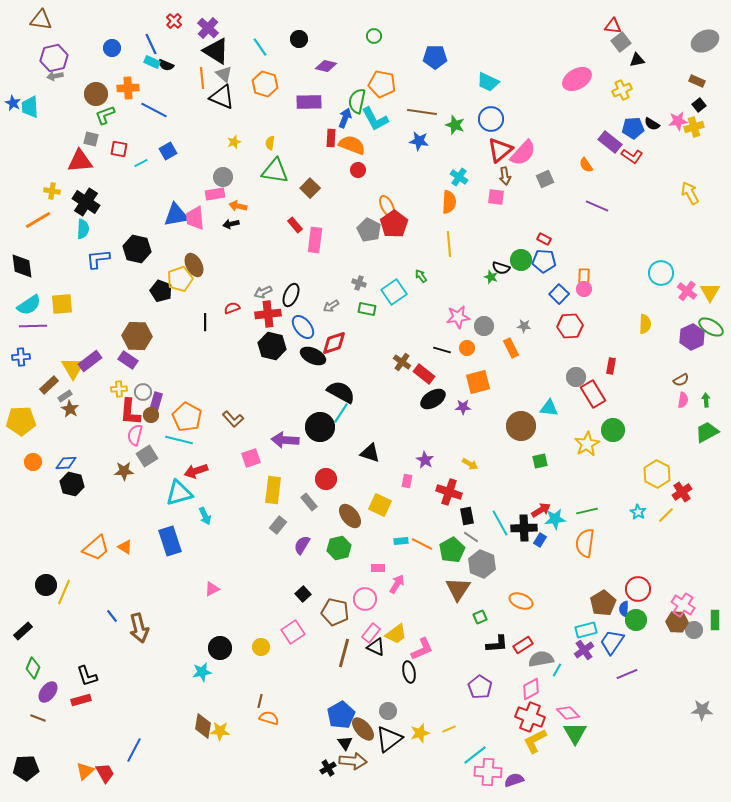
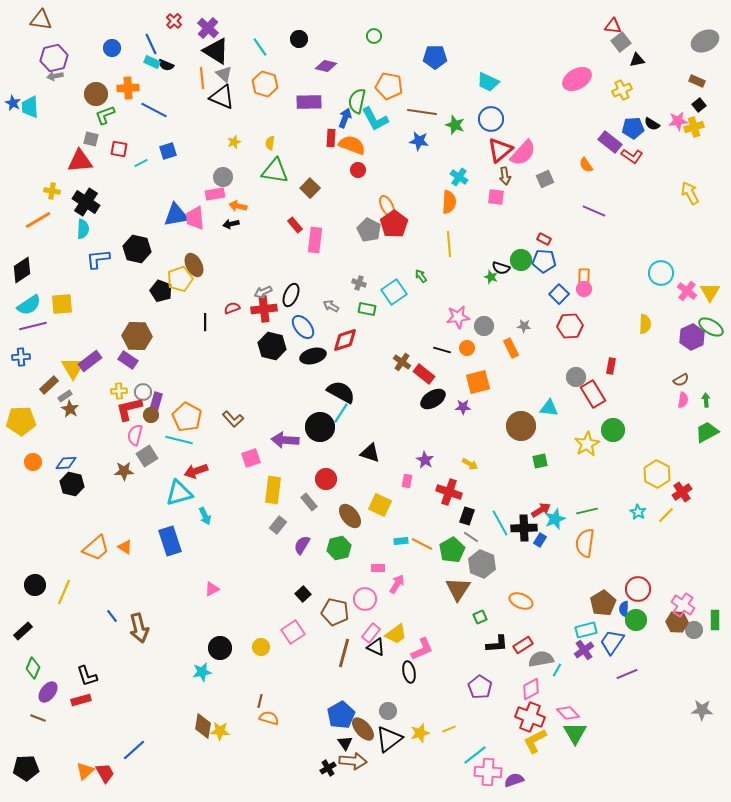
orange pentagon at (382, 84): moved 7 px right, 2 px down
blue square at (168, 151): rotated 12 degrees clockwise
purple line at (597, 206): moved 3 px left, 5 px down
black diamond at (22, 266): moved 4 px down; rotated 64 degrees clockwise
gray arrow at (331, 306): rotated 63 degrees clockwise
red cross at (268, 314): moved 4 px left, 5 px up
purple line at (33, 326): rotated 12 degrees counterclockwise
red diamond at (334, 343): moved 11 px right, 3 px up
black ellipse at (313, 356): rotated 40 degrees counterclockwise
yellow cross at (119, 389): moved 2 px down
red L-shape at (130, 412): moved 1 px left, 3 px up; rotated 72 degrees clockwise
black rectangle at (467, 516): rotated 30 degrees clockwise
cyan star at (555, 519): rotated 15 degrees counterclockwise
black circle at (46, 585): moved 11 px left
blue line at (134, 750): rotated 20 degrees clockwise
